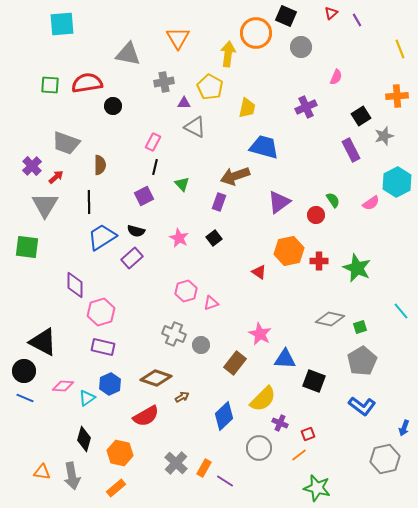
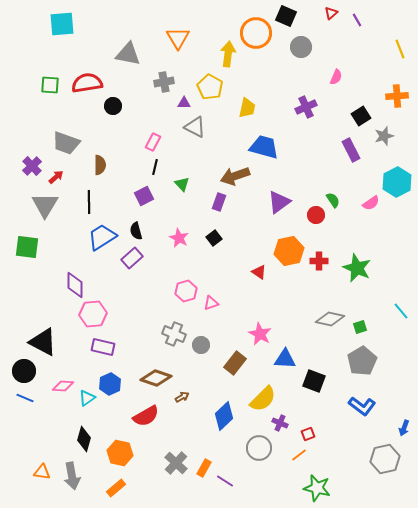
black semicircle at (136, 231): rotated 60 degrees clockwise
pink hexagon at (101, 312): moved 8 px left, 2 px down; rotated 12 degrees clockwise
